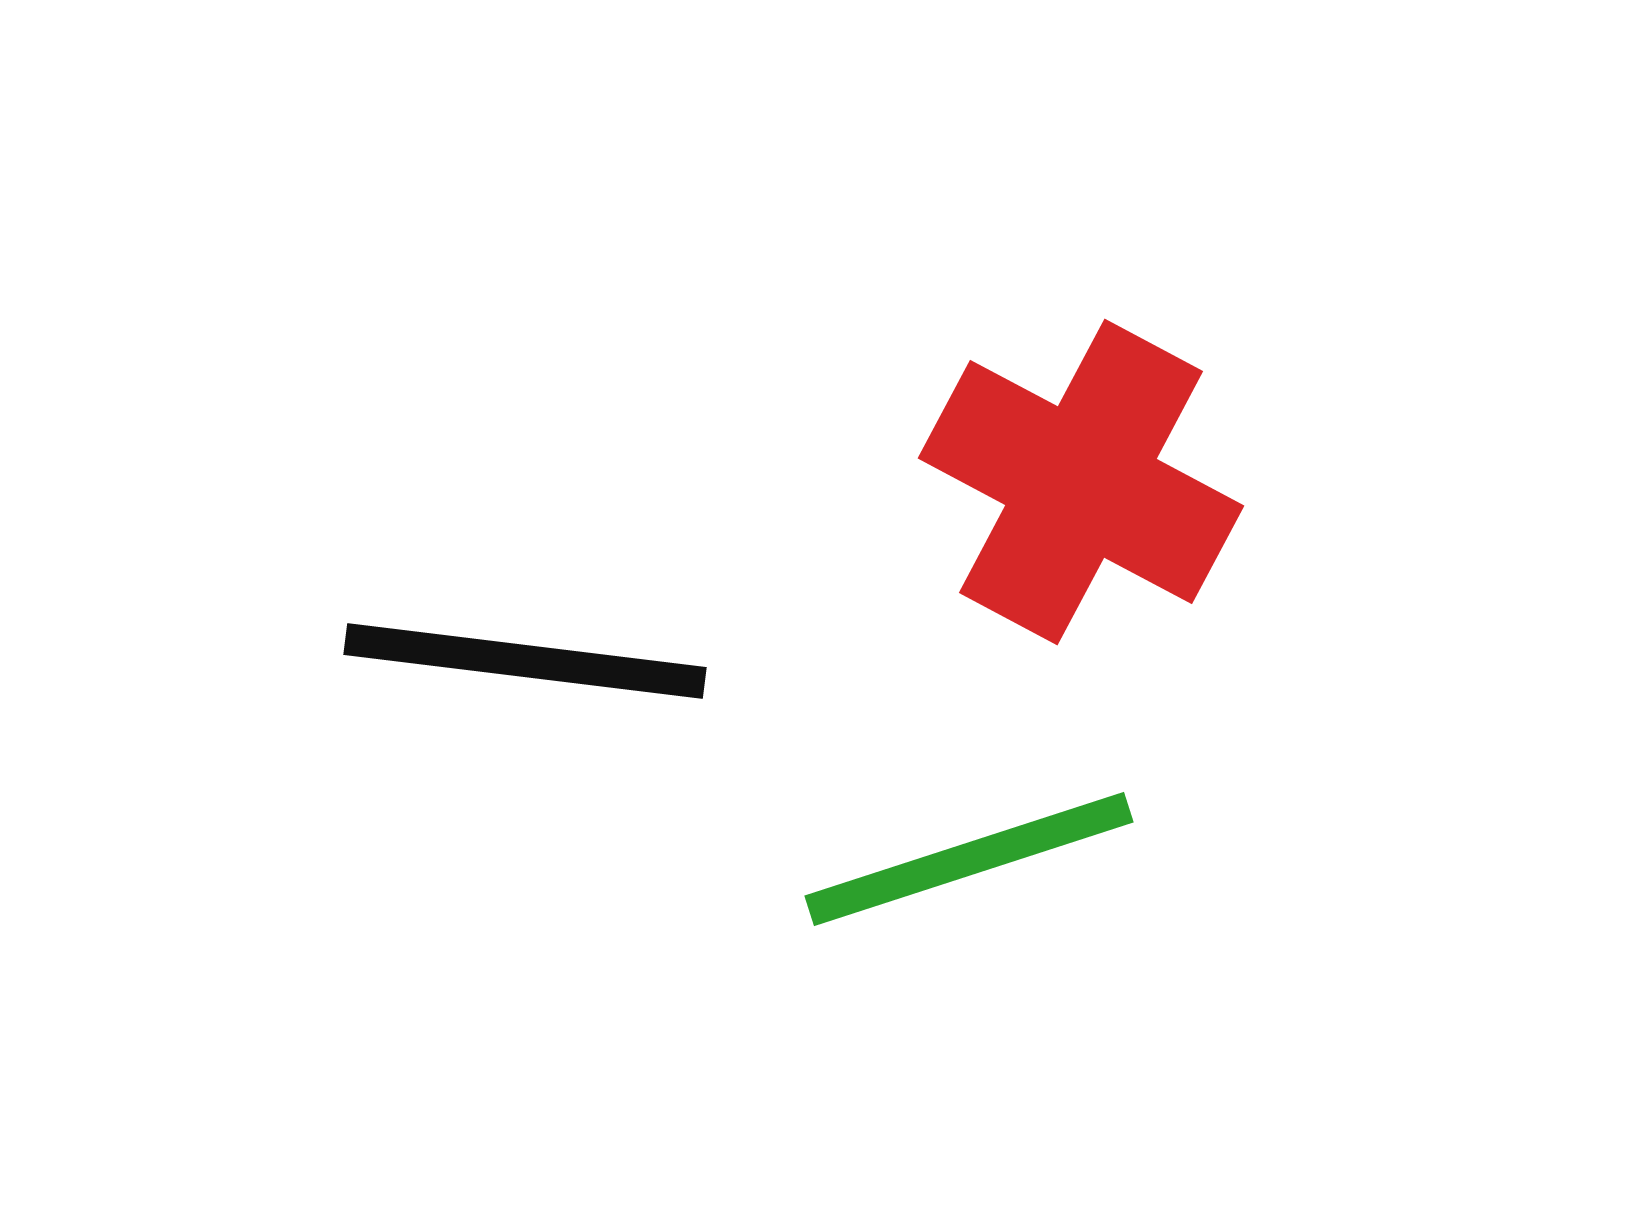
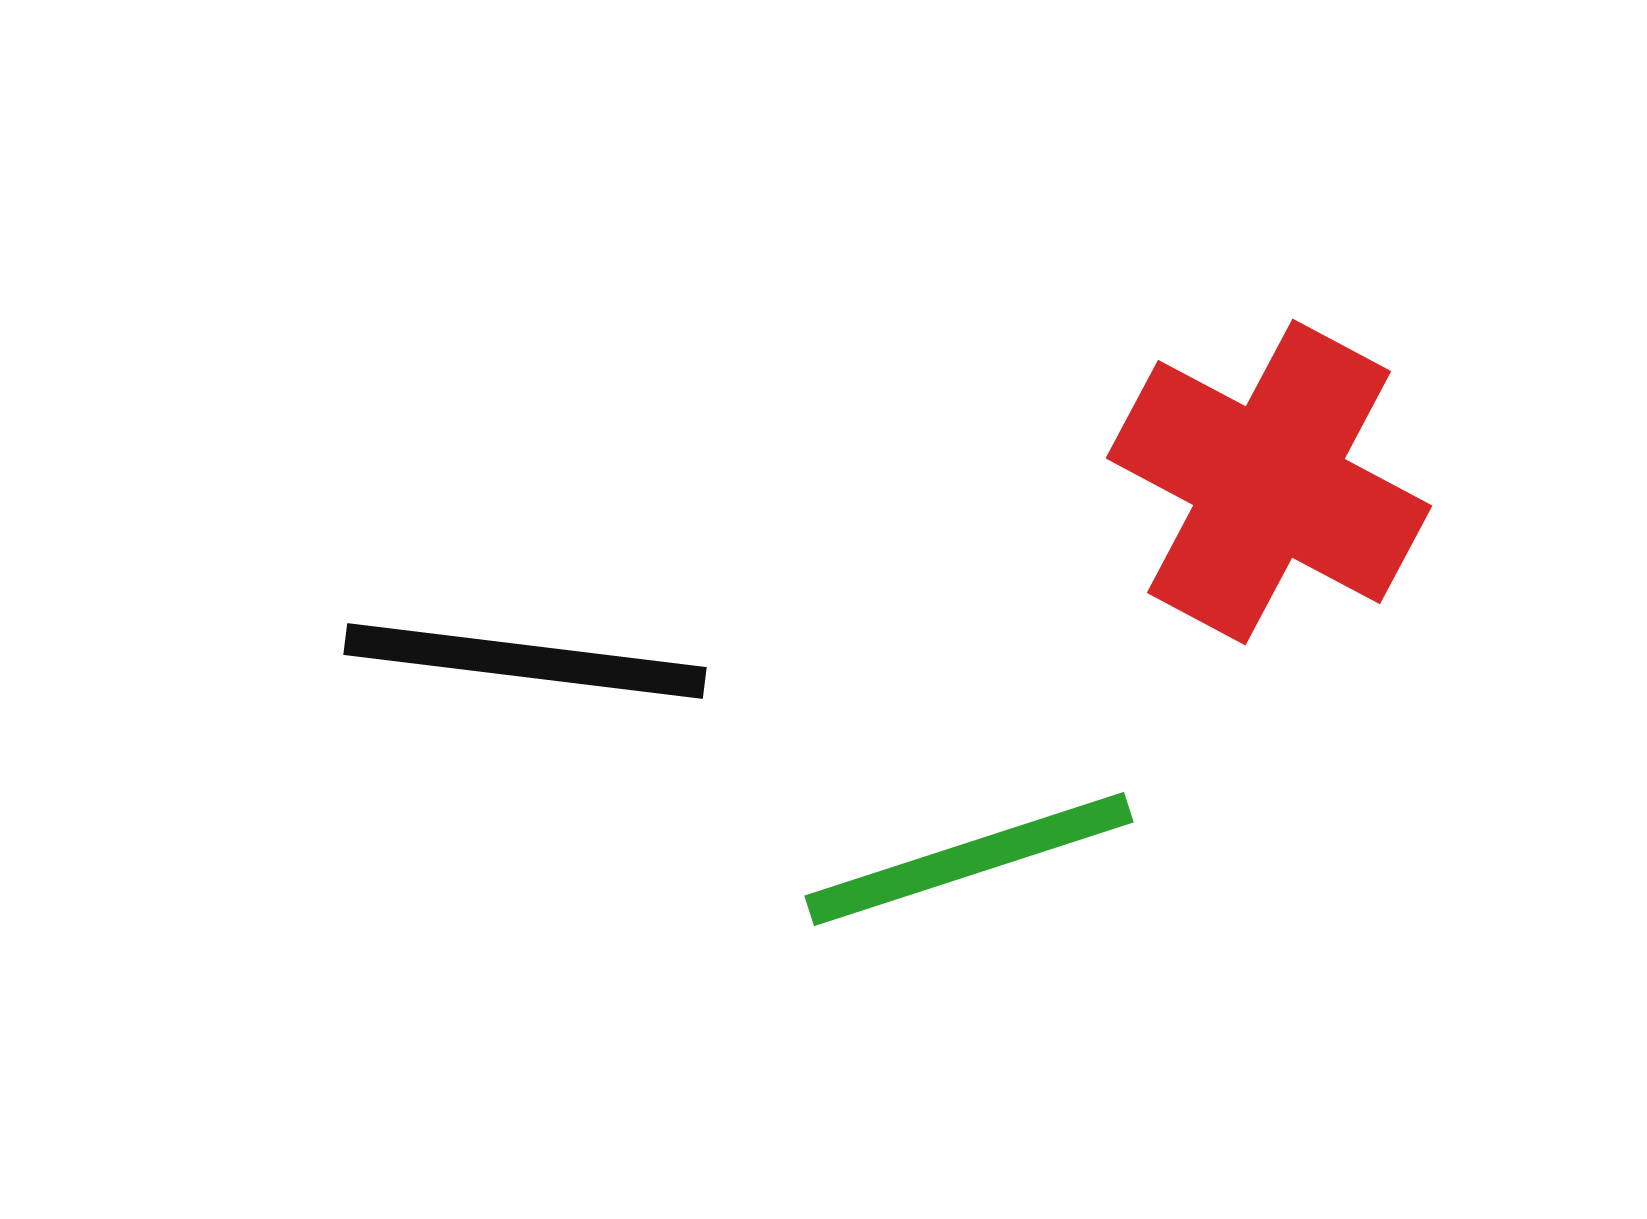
red cross: moved 188 px right
